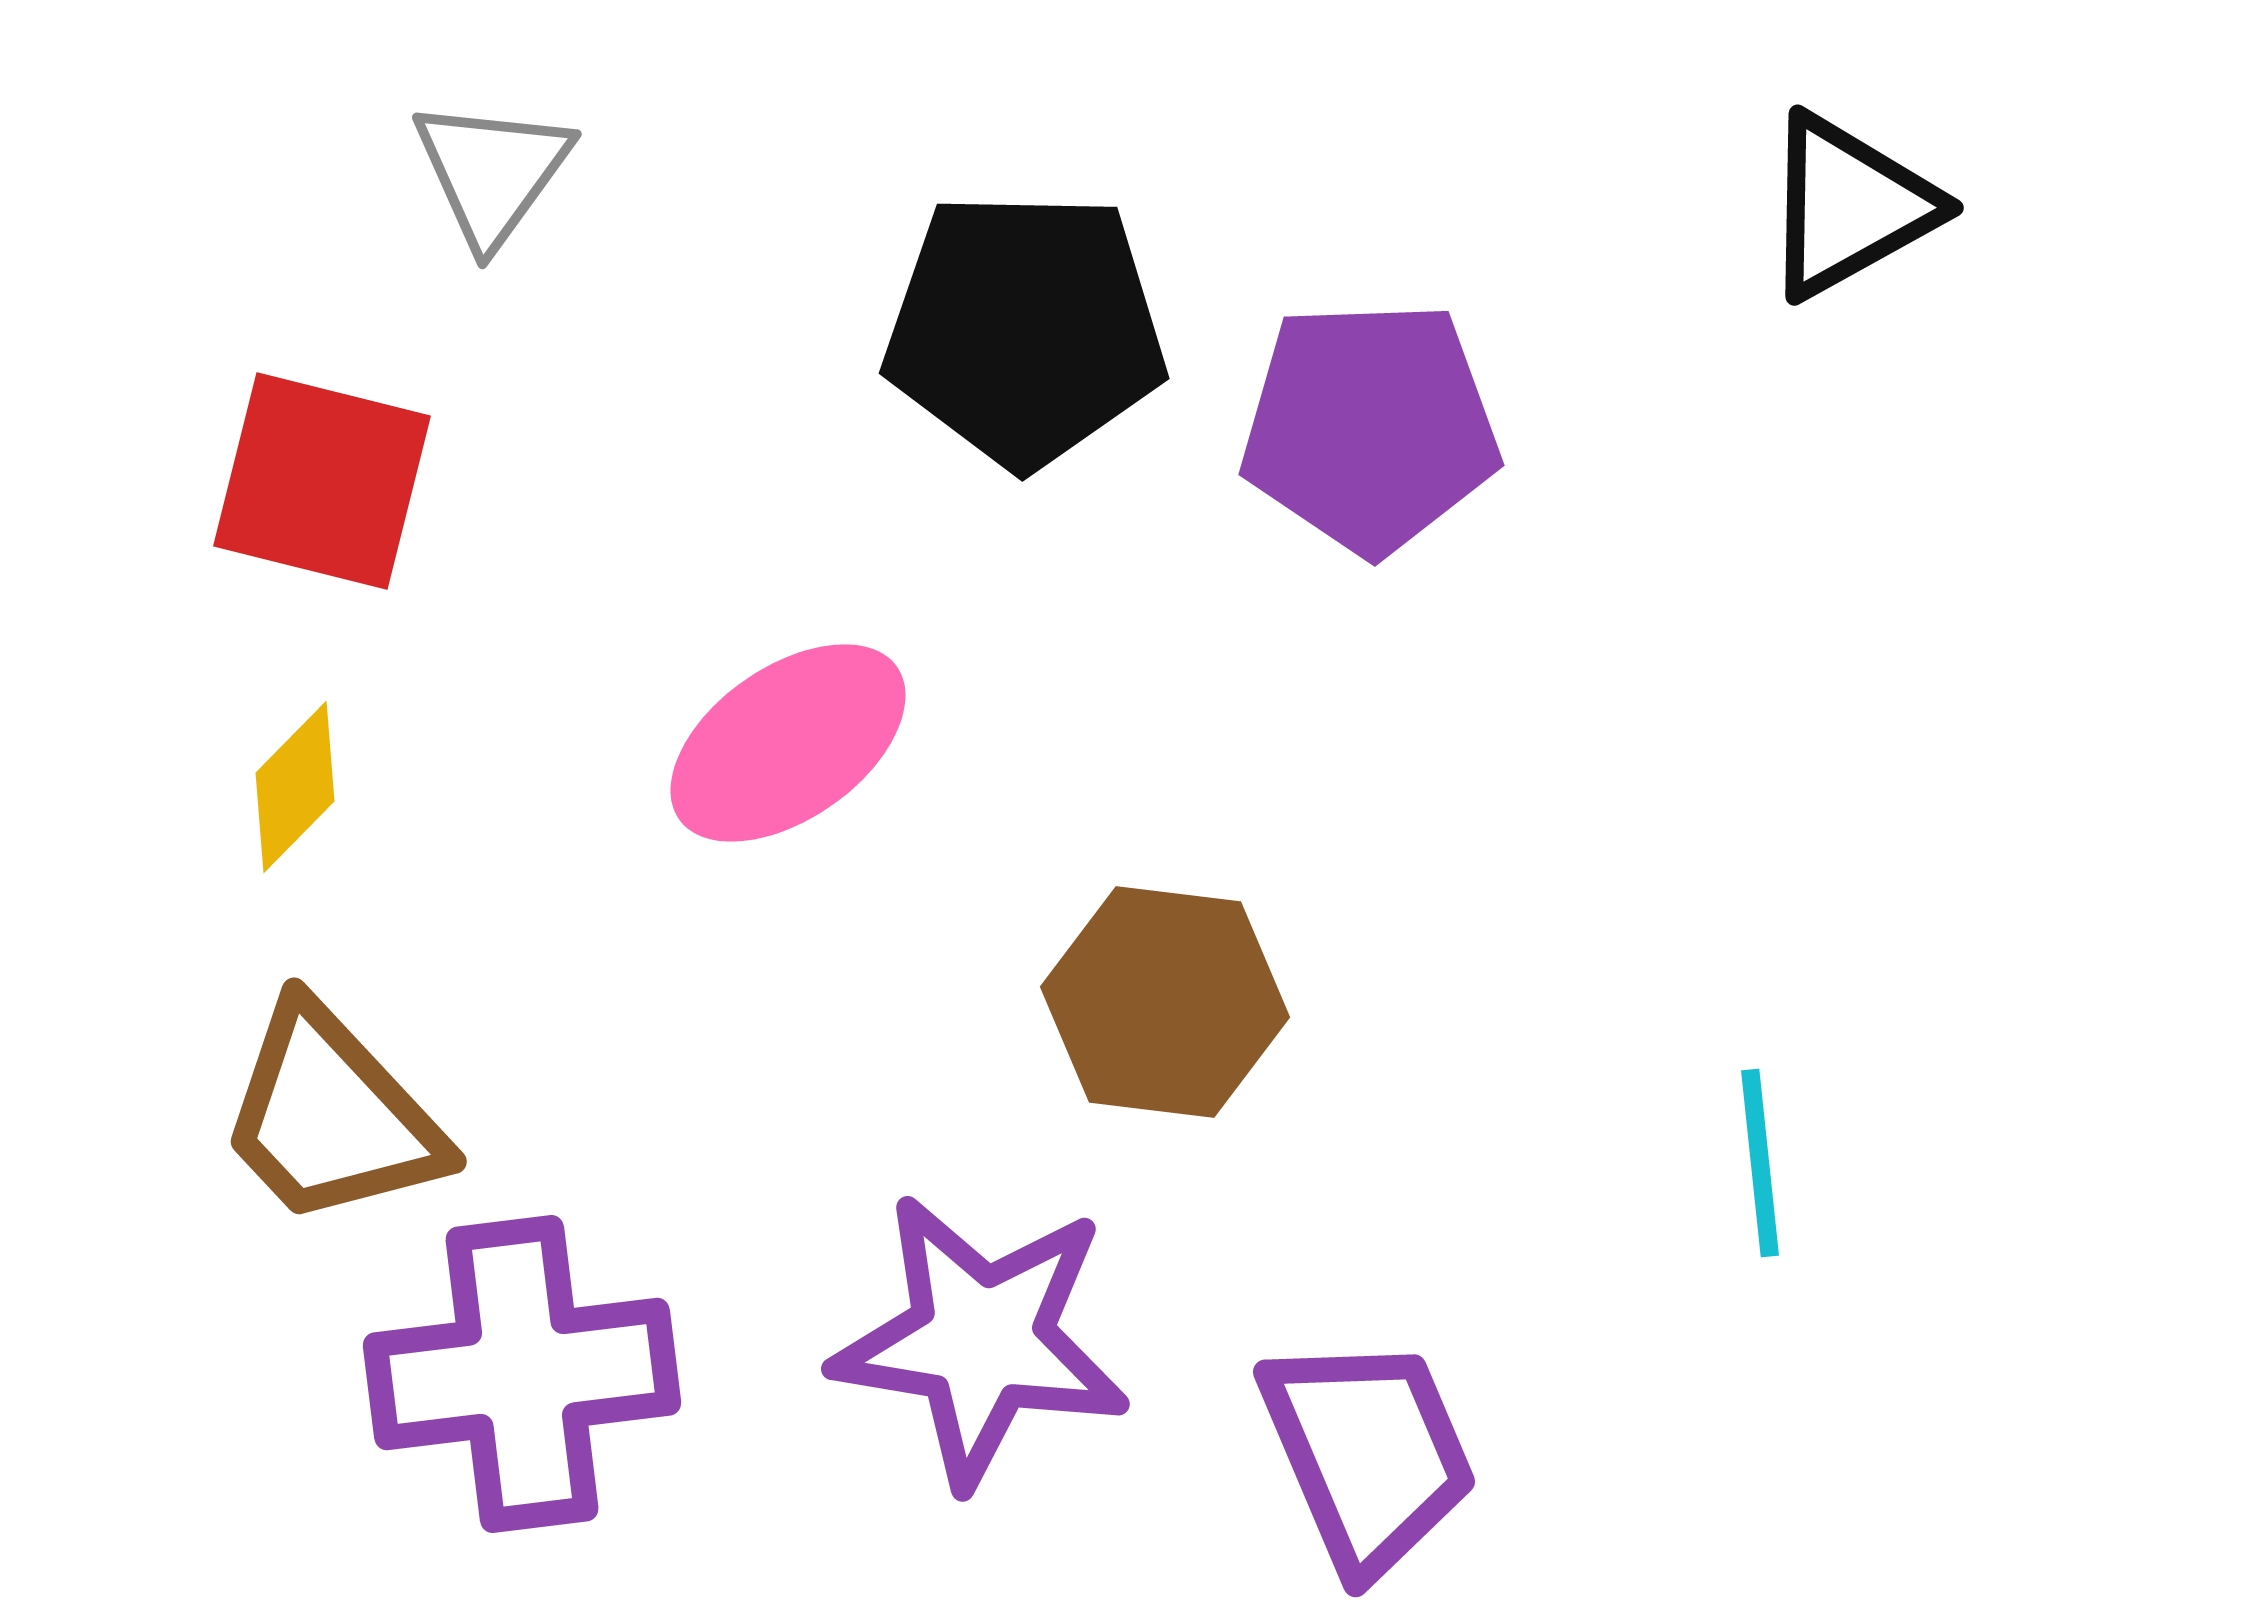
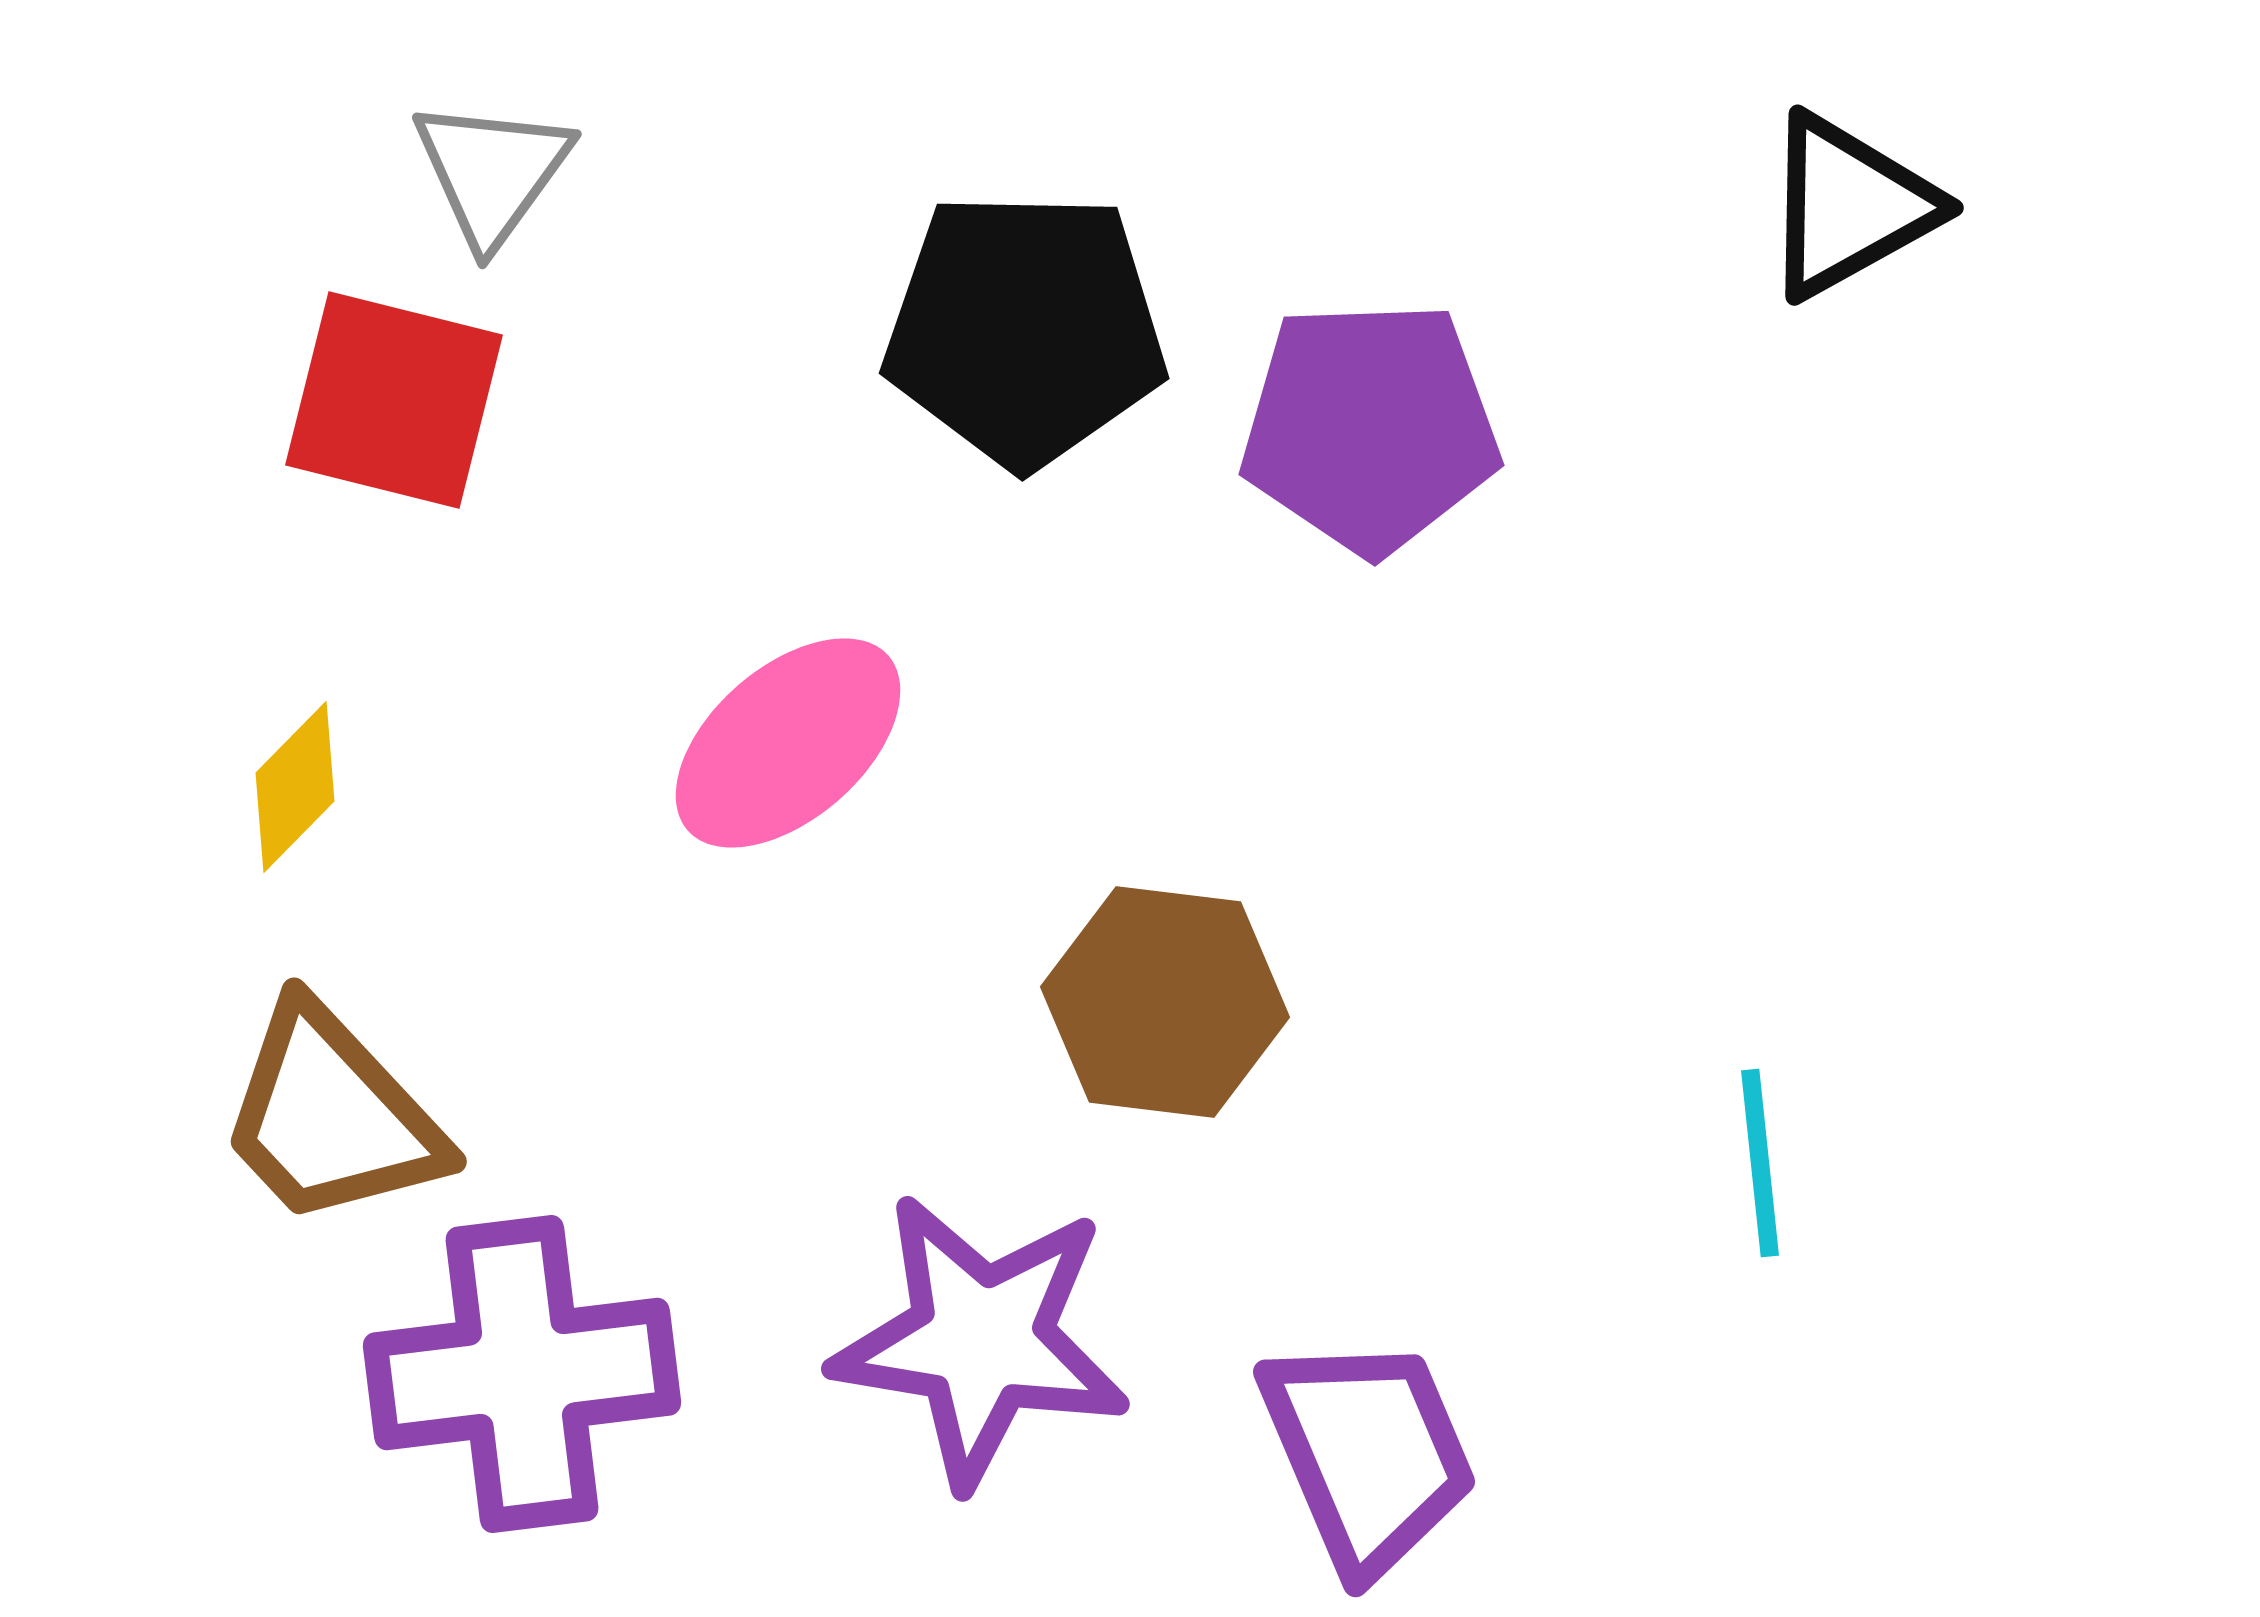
red square: moved 72 px right, 81 px up
pink ellipse: rotated 6 degrees counterclockwise
